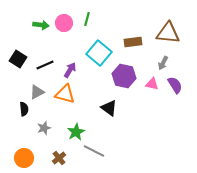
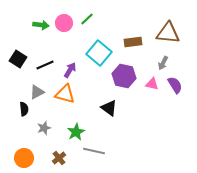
green line: rotated 32 degrees clockwise
gray line: rotated 15 degrees counterclockwise
